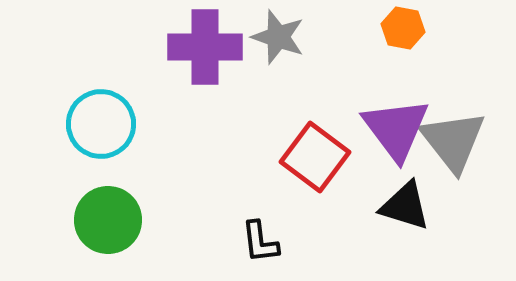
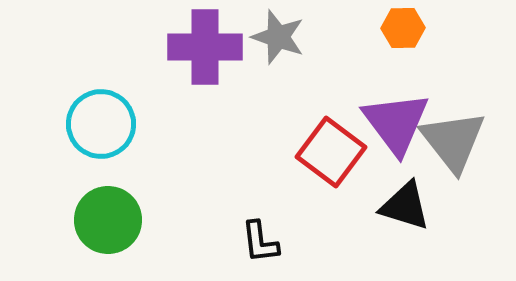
orange hexagon: rotated 12 degrees counterclockwise
purple triangle: moved 6 px up
red square: moved 16 px right, 5 px up
